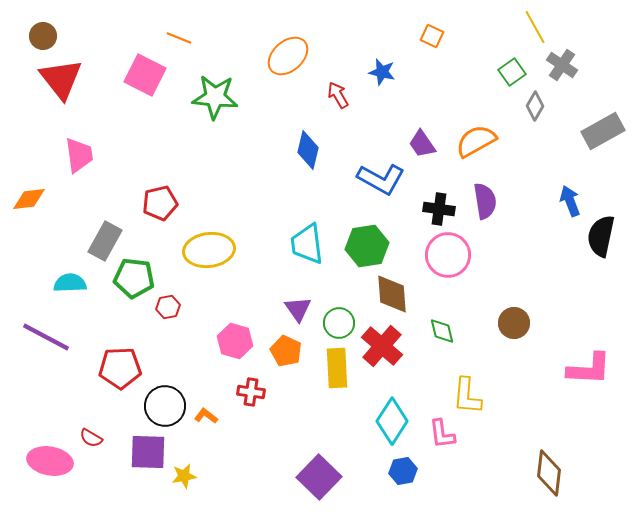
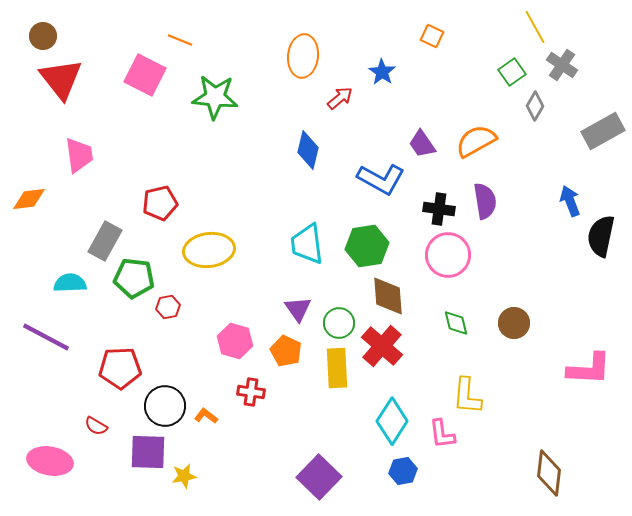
orange line at (179, 38): moved 1 px right, 2 px down
orange ellipse at (288, 56): moved 15 px right; rotated 42 degrees counterclockwise
blue star at (382, 72): rotated 20 degrees clockwise
red arrow at (338, 95): moved 2 px right, 3 px down; rotated 80 degrees clockwise
brown diamond at (392, 294): moved 4 px left, 2 px down
green diamond at (442, 331): moved 14 px right, 8 px up
red semicircle at (91, 438): moved 5 px right, 12 px up
